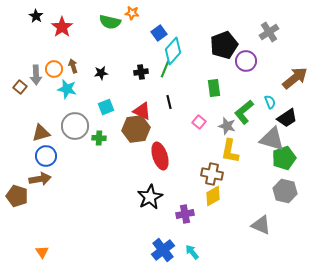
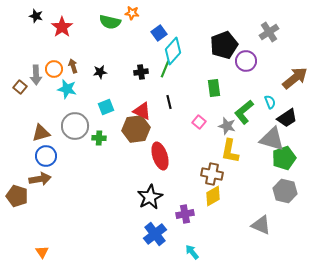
black star at (36, 16): rotated 16 degrees counterclockwise
black star at (101, 73): moved 1 px left, 1 px up
blue cross at (163, 250): moved 8 px left, 16 px up
